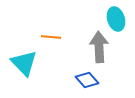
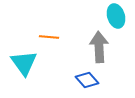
cyan ellipse: moved 3 px up
orange line: moved 2 px left
cyan triangle: rotated 8 degrees clockwise
